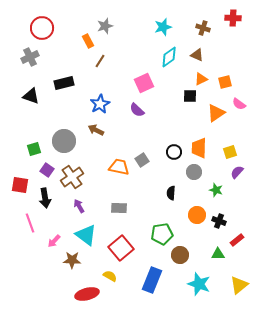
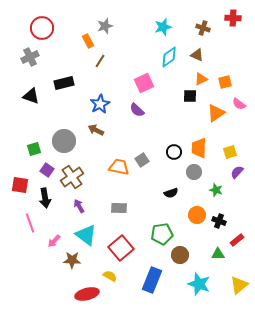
black semicircle at (171, 193): rotated 112 degrees counterclockwise
